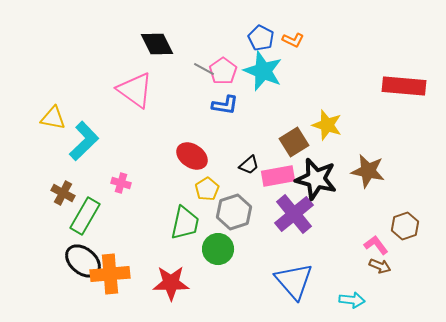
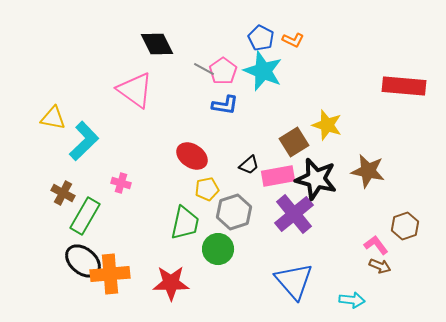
yellow pentagon: rotated 20 degrees clockwise
